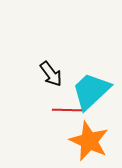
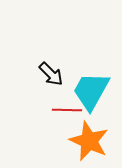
black arrow: rotated 8 degrees counterclockwise
cyan trapezoid: rotated 18 degrees counterclockwise
